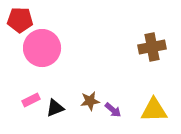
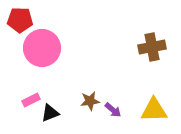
black triangle: moved 5 px left, 5 px down
